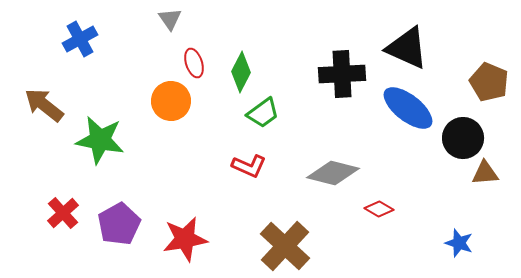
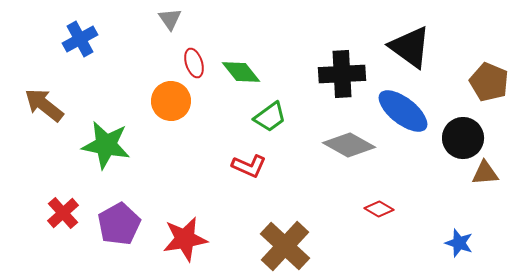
black triangle: moved 3 px right, 1 px up; rotated 12 degrees clockwise
green diamond: rotated 66 degrees counterclockwise
blue ellipse: moved 5 px left, 3 px down
green trapezoid: moved 7 px right, 4 px down
green star: moved 6 px right, 5 px down
gray diamond: moved 16 px right, 28 px up; rotated 15 degrees clockwise
